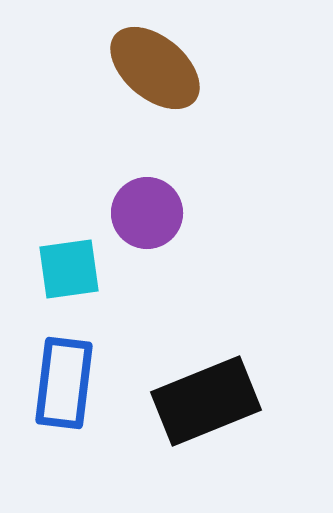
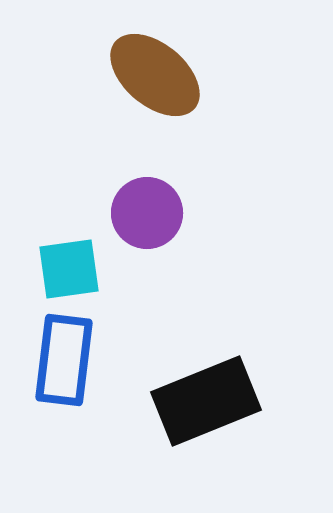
brown ellipse: moved 7 px down
blue rectangle: moved 23 px up
